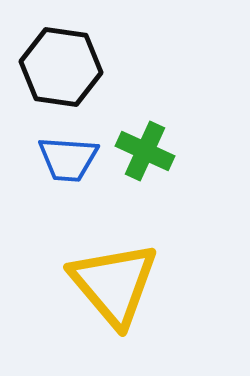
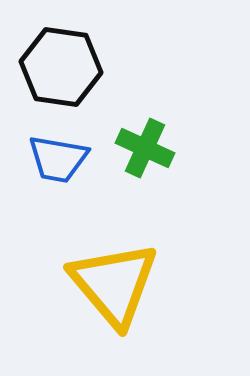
green cross: moved 3 px up
blue trapezoid: moved 10 px left; rotated 6 degrees clockwise
